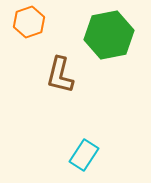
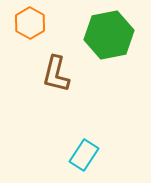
orange hexagon: moved 1 px right, 1 px down; rotated 12 degrees counterclockwise
brown L-shape: moved 4 px left, 1 px up
